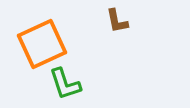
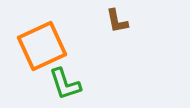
orange square: moved 2 px down
